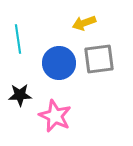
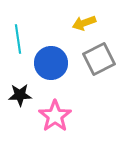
gray square: rotated 20 degrees counterclockwise
blue circle: moved 8 px left
pink star: rotated 12 degrees clockwise
